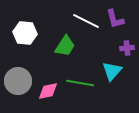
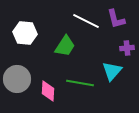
purple L-shape: moved 1 px right
gray circle: moved 1 px left, 2 px up
pink diamond: rotated 75 degrees counterclockwise
